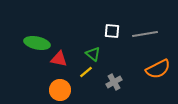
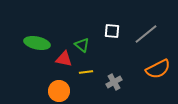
gray line: moved 1 px right; rotated 30 degrees counterclockwise
green triangle: moved 11 px left, 9 px up
red triangle: moved 5 px right
yellow line: rotated 32 degrees clockwise
orange circle: moved 1 px left, 1 px down
